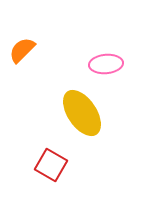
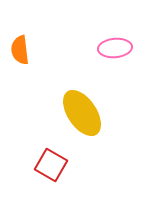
orange semicircle: moved 2 px left; rotated 52 degrees counterclockwise
pink ellipse: moved 9 px right, 16 px up
